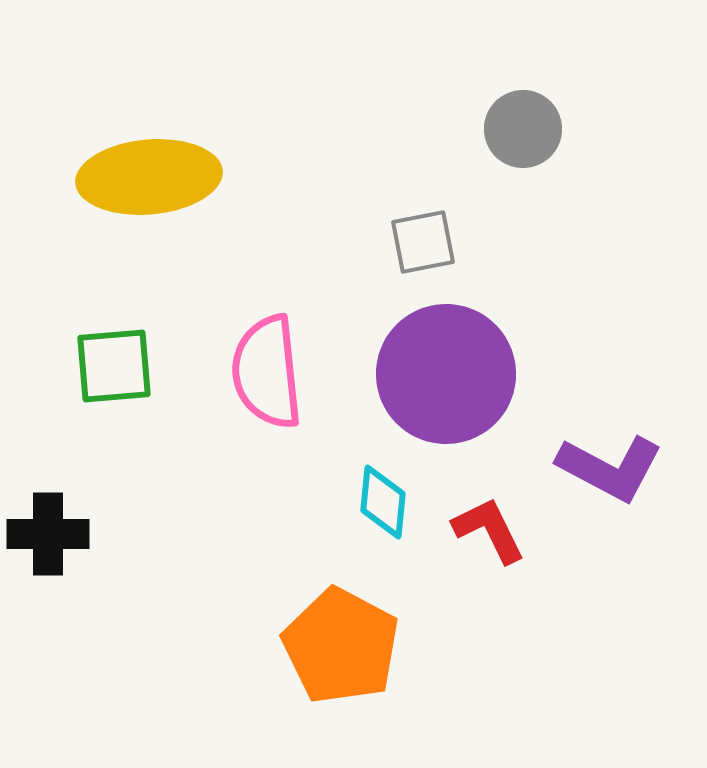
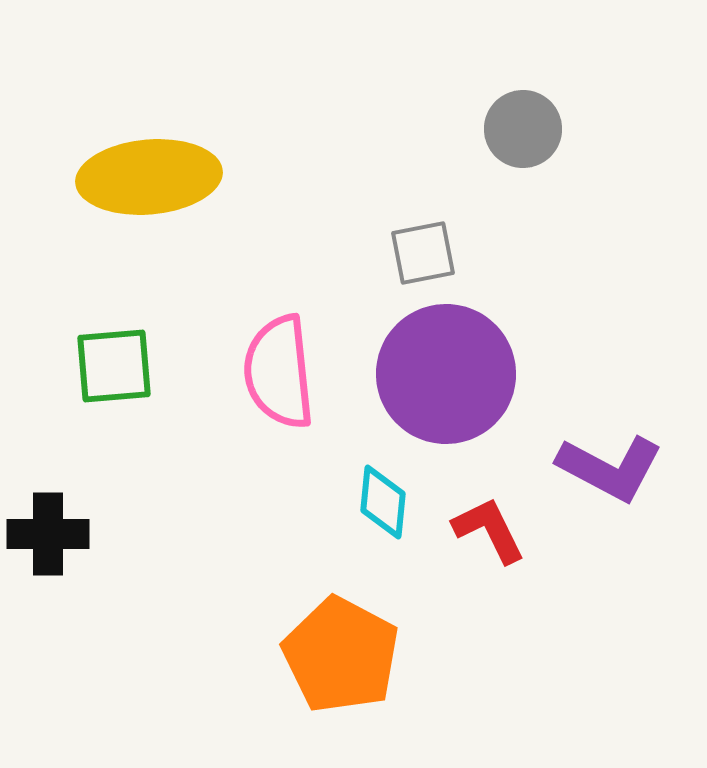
gray square: moved 11 px down
pink semicircle: moved 12 px right
orange pentagon: moved 9 px down
